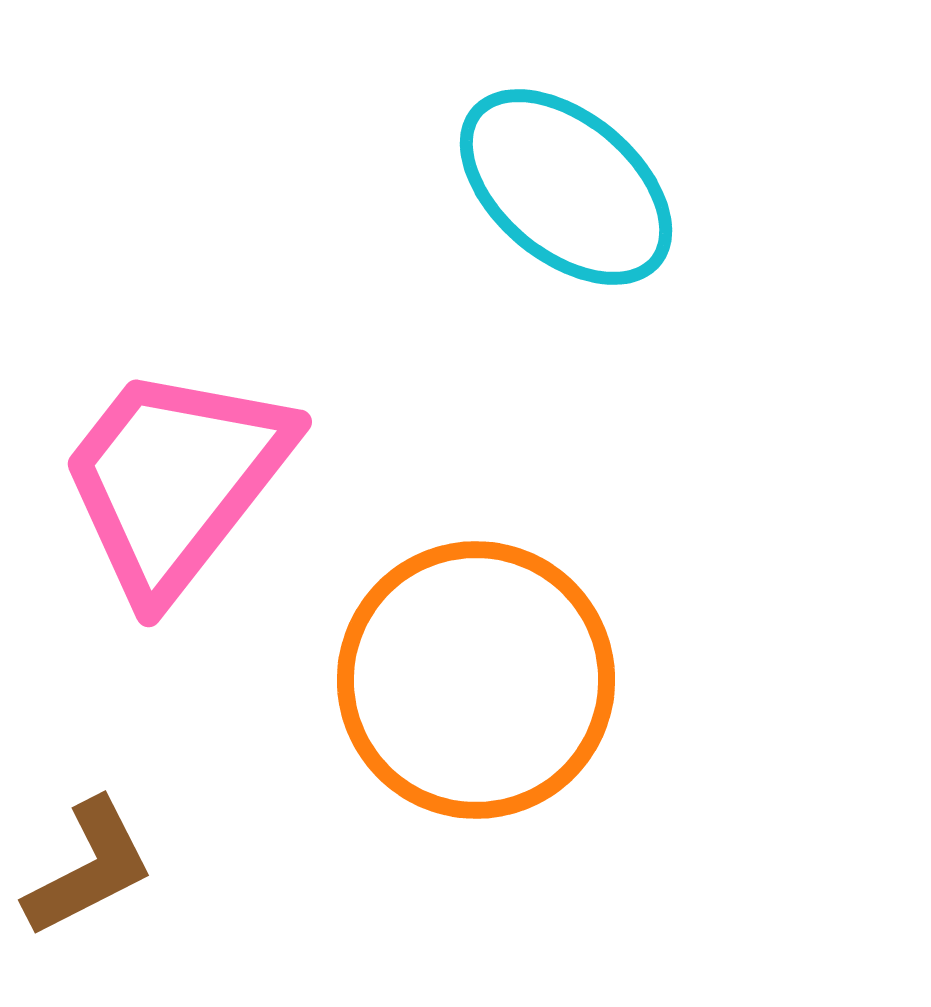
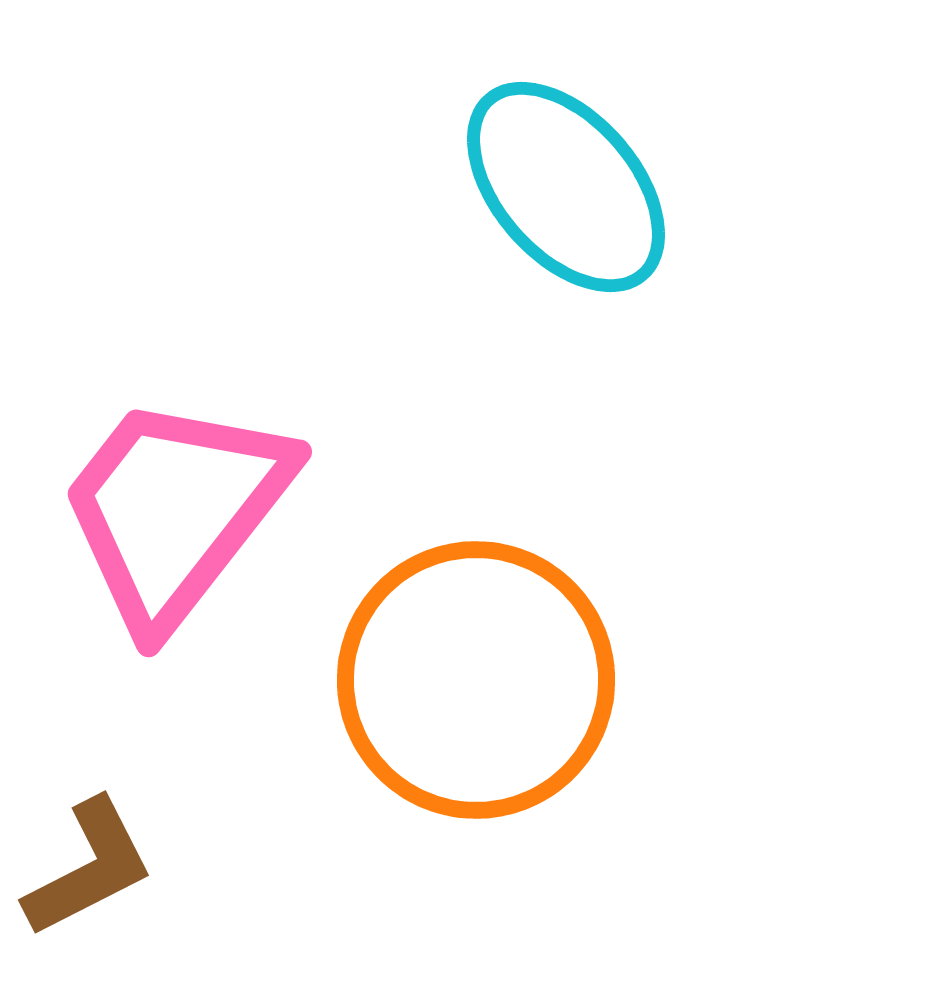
cyan ellipse: rotated 9 degrees clockwise
pink trapezoid: moved 30 px down
